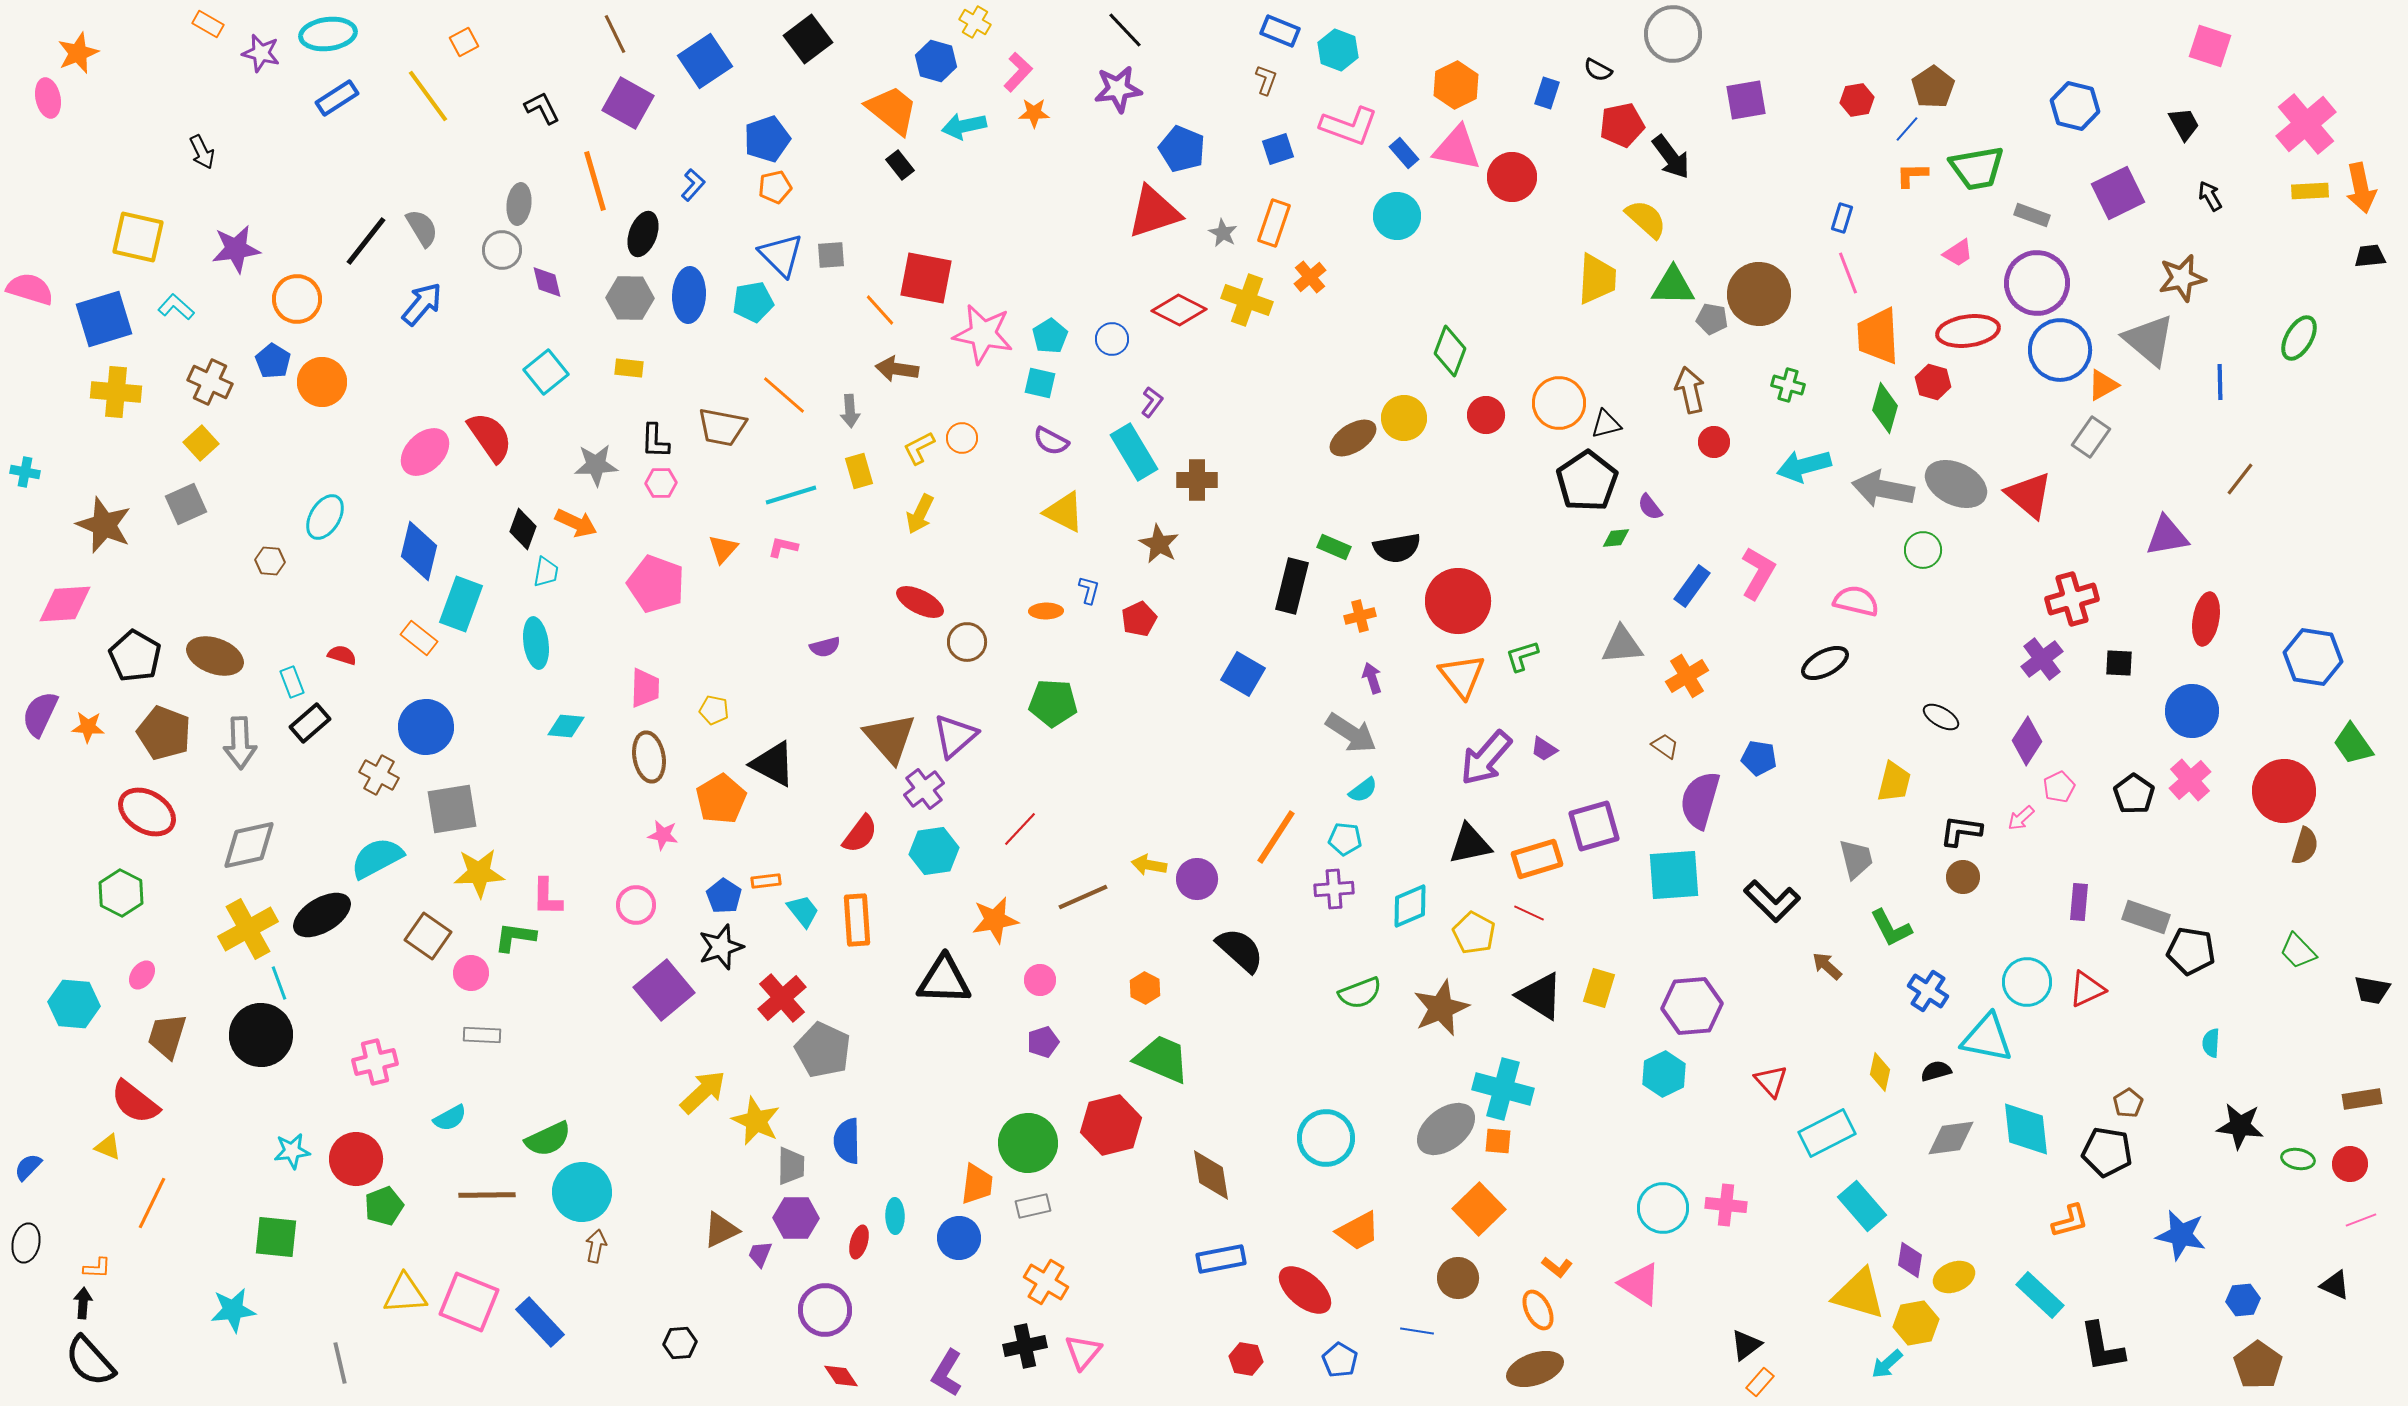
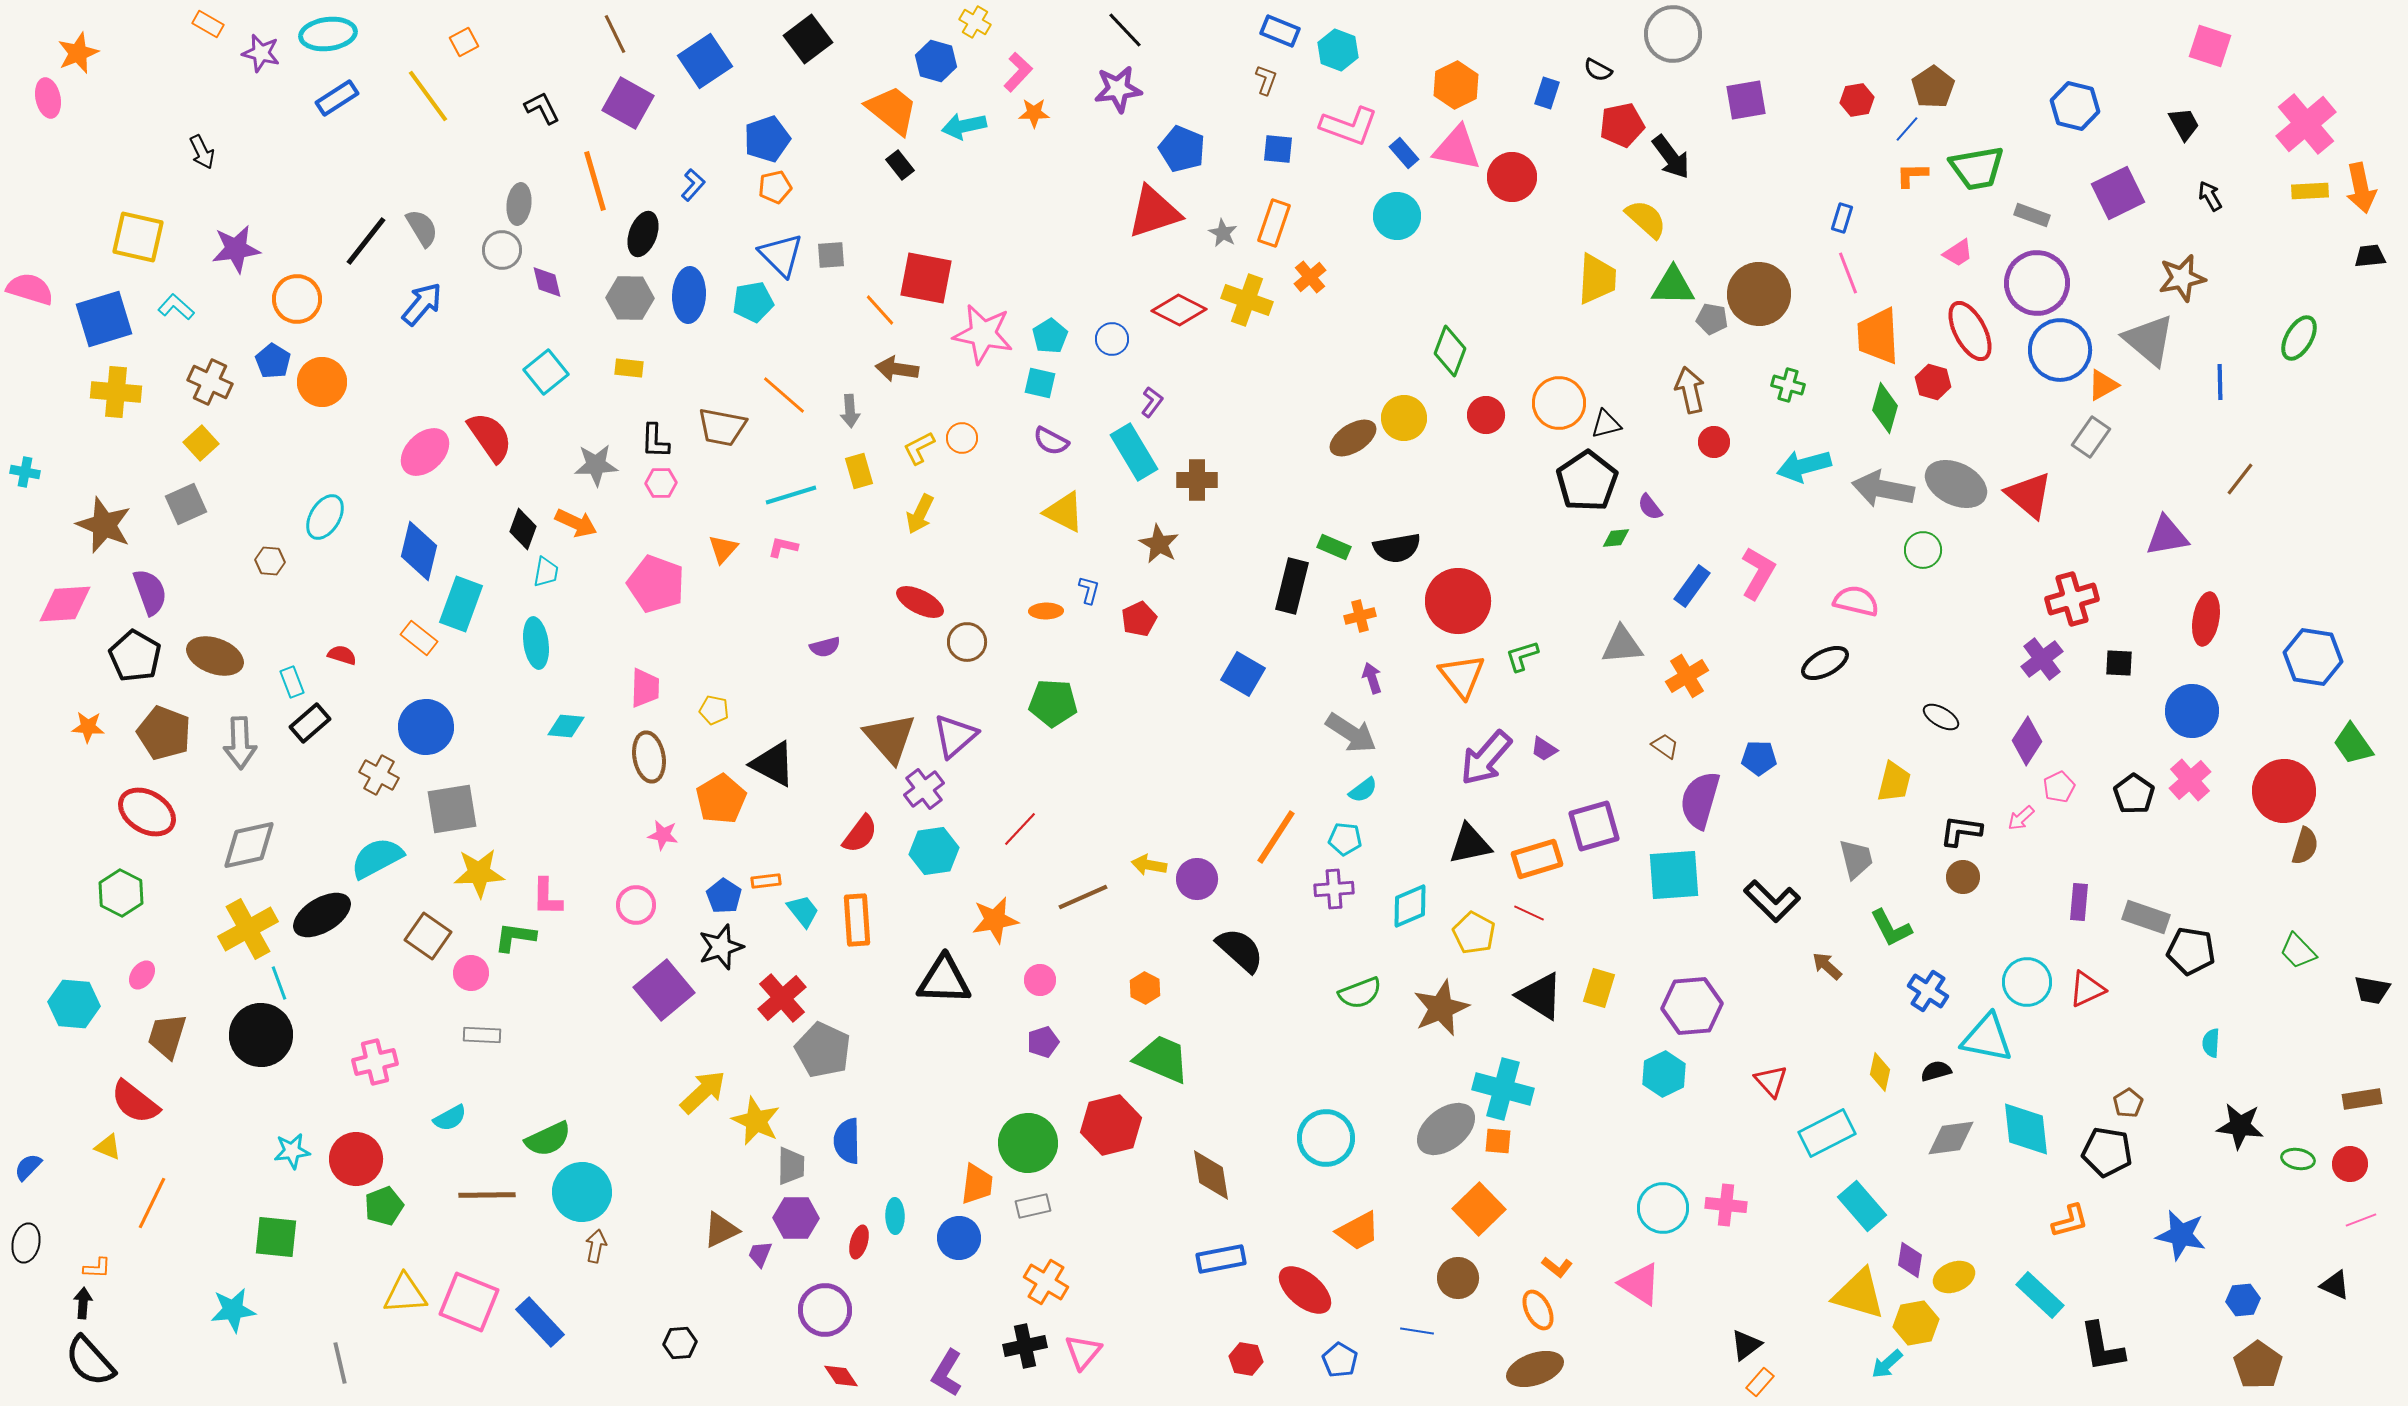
blue square at (1278, 149): rotated 24 degrees clockwise
red ellipse at (1968, 331): moved 2 px right; rotated 70 degrees clockwise
purple semicircle at (40, 714): moved 110 px right, 122 px up; rotated 135 degrees clockwise
blue pentagon at (1759, 758): rotated 8 degrees counterclockwise
